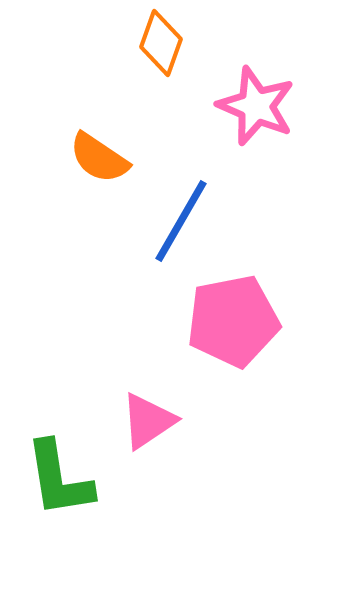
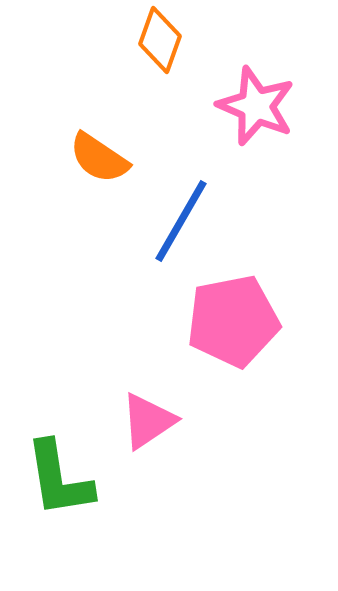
orange diamond: moved 1 px left, 3 px up
